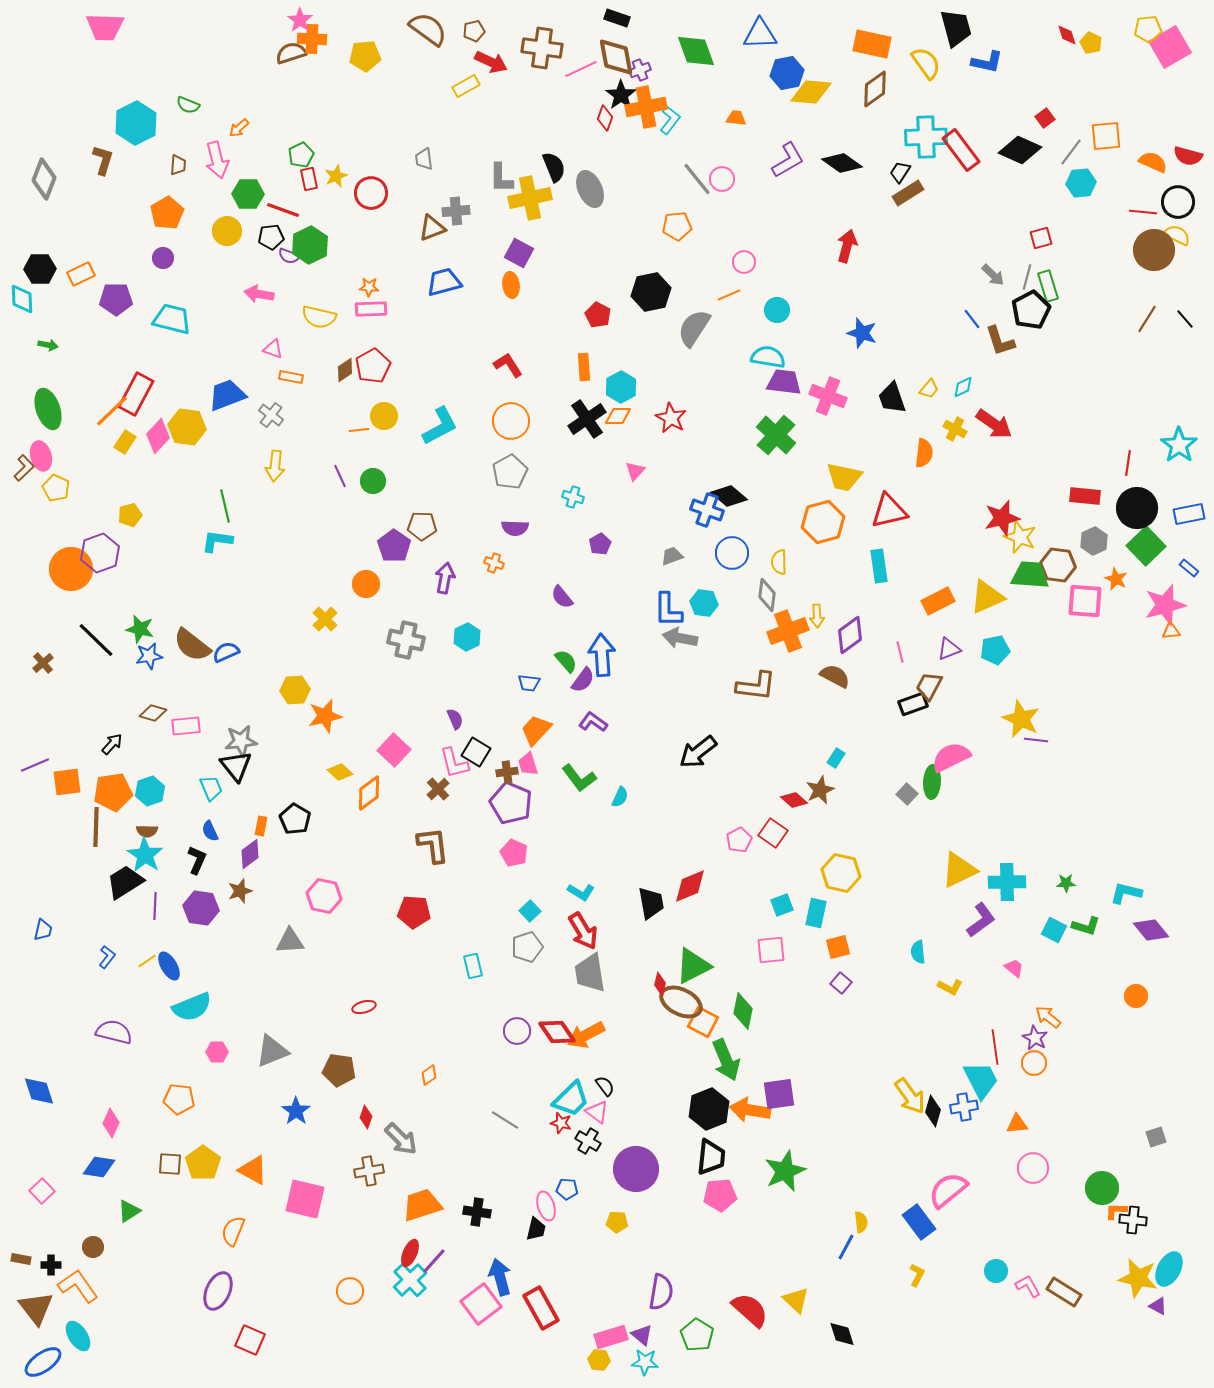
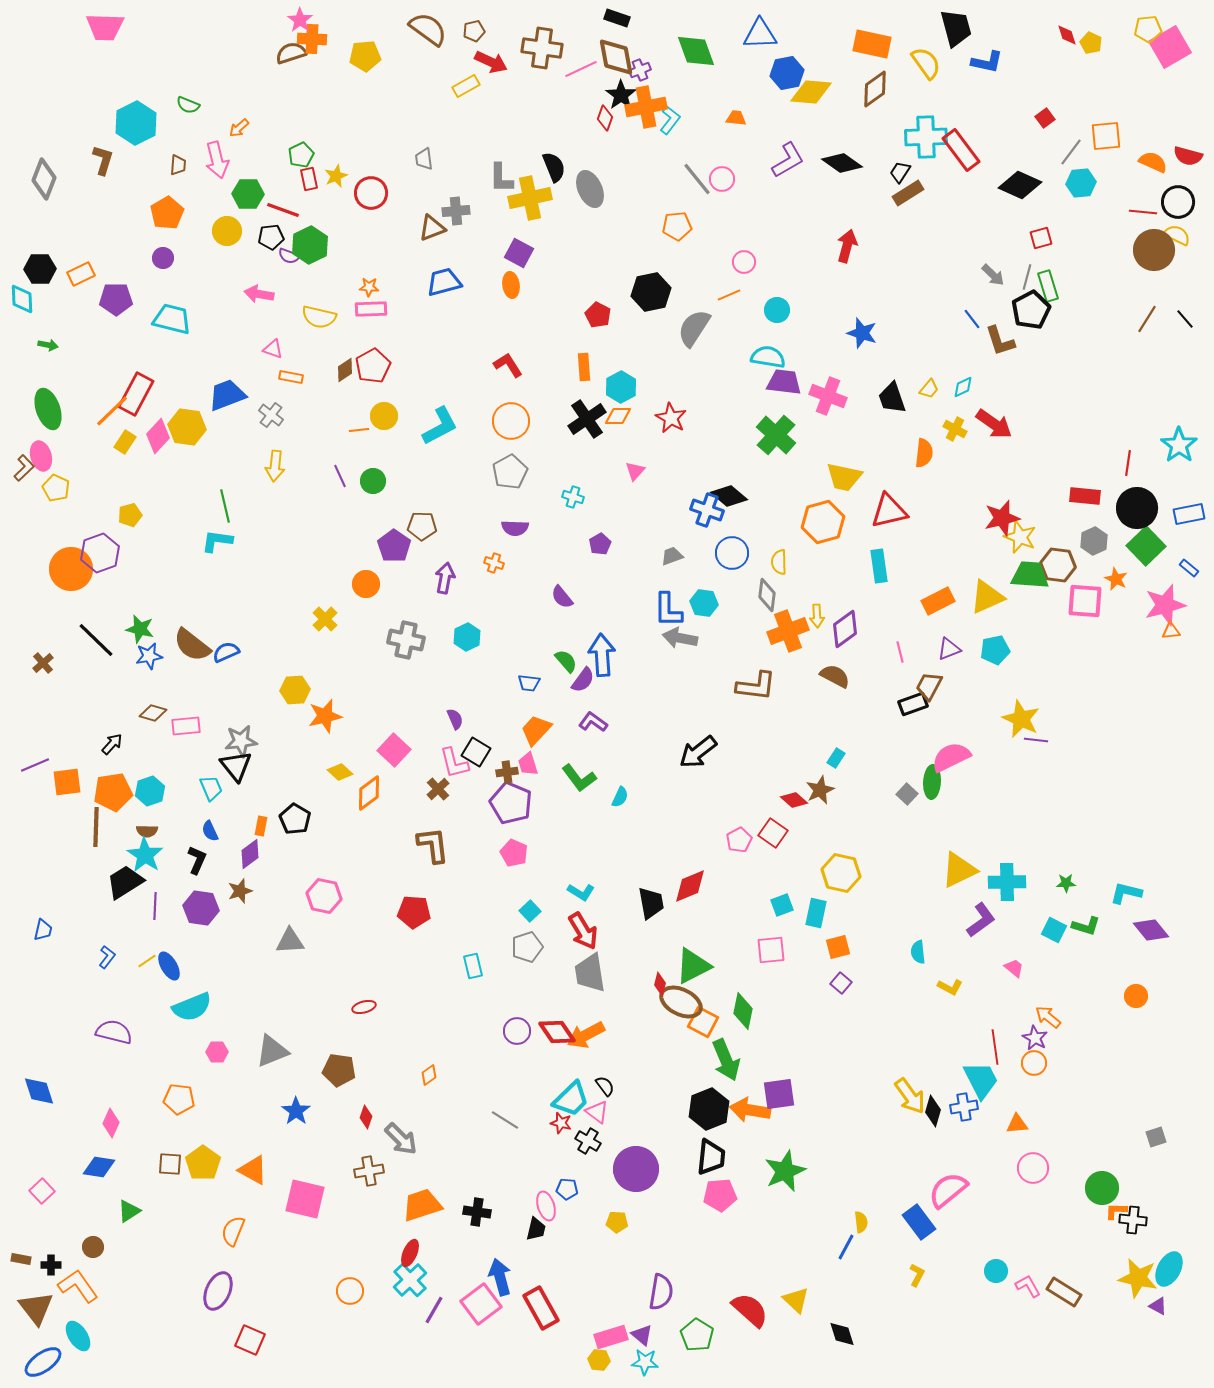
black diamond at (1020, 150): moved 35 px down
purple diamond at (850, 635): moved 5 px left, 6 px up
purple line at (434, 1261): moved 49 px down; rotated 12 degrees counterclockwise
